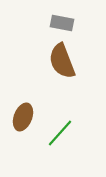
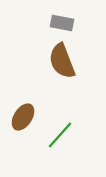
brown ellipse: rotated 12 degrees clockwise
green line: moved 2 px down
